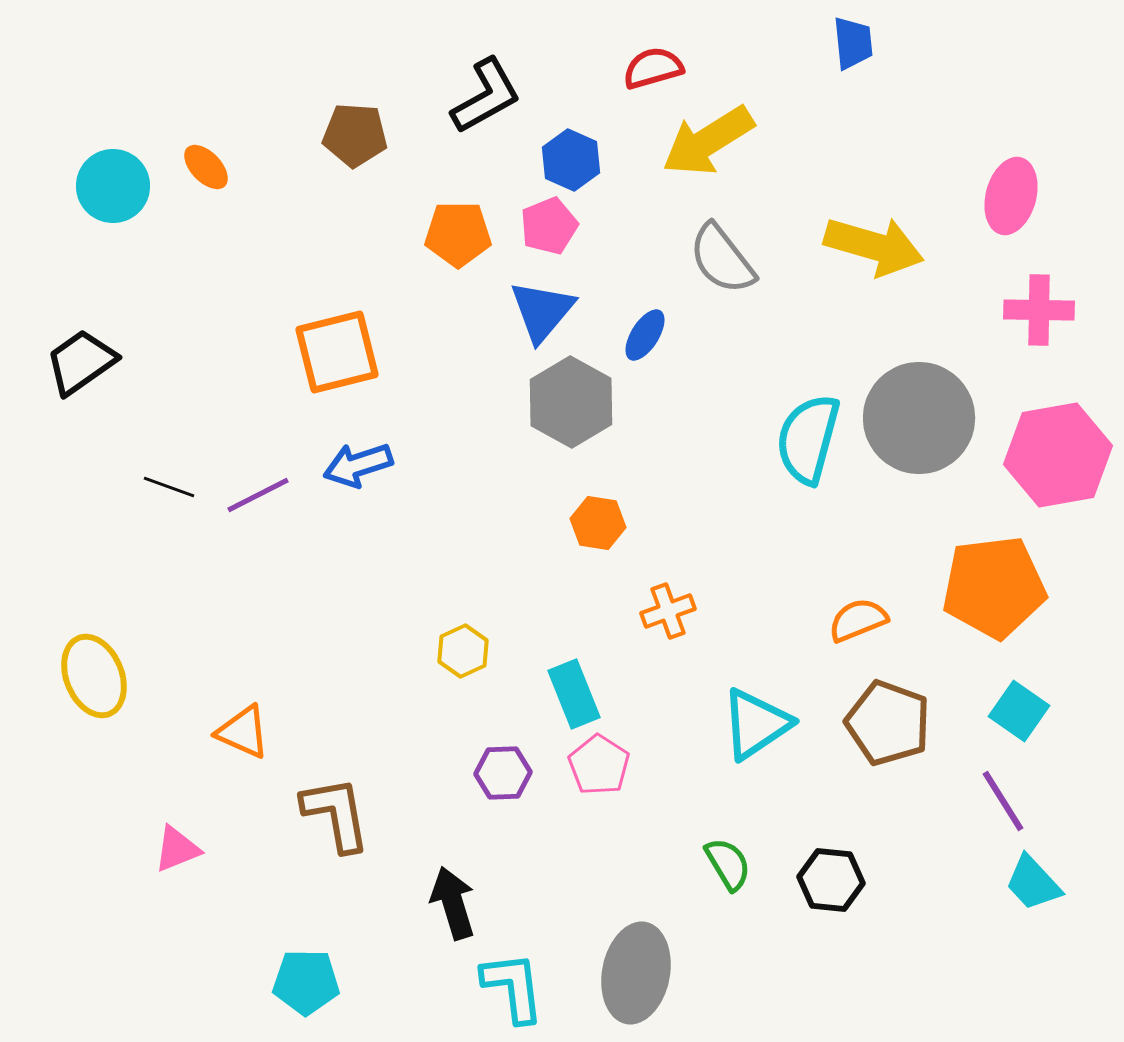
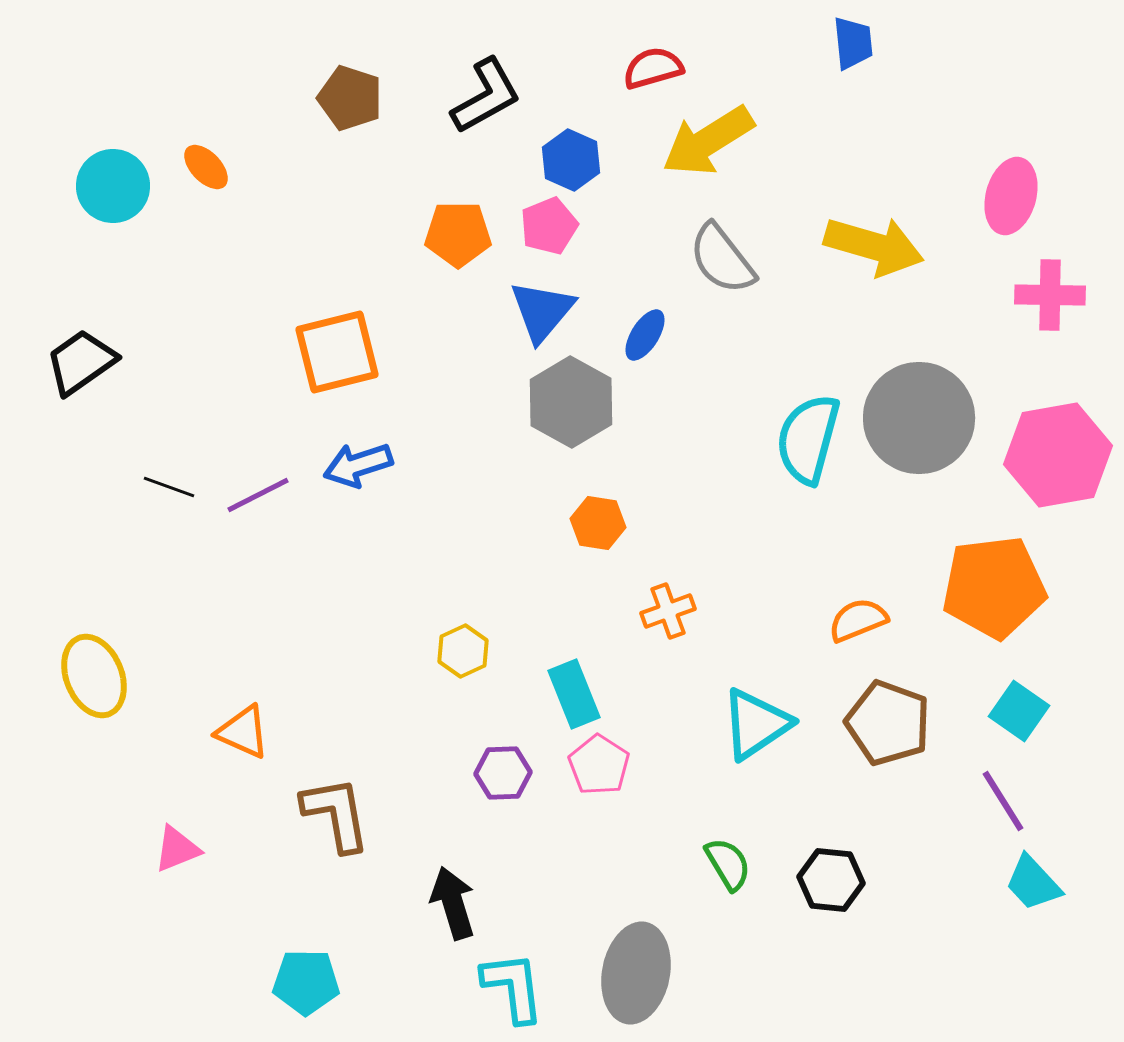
brown pentagon at (355, 135): moved 5 px left, 37 px up; rotated 14 degrees clockwise
pink cross at (1039, 310): moved 11 px right, 15 px up
